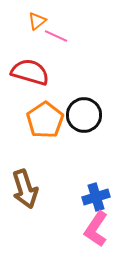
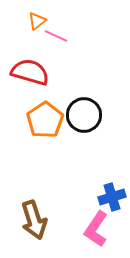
brown arrow: moved 9 px right, 31 px down
blue cross: moved 16 px right
